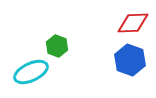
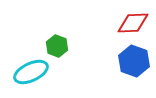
blue hexagon: moved 4 px right, 1 px down
